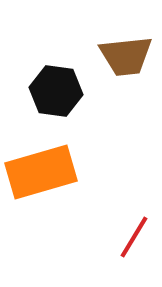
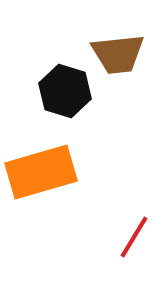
brown trapezoid: moved 8 px left, 2 px up
black hexagon: moved 9 px right; rotated 9 degrees clockwise
